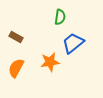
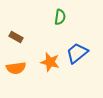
blue trapezoid: moved 4 px right, 10 px down
orange star: rotated 24 degrees clockwise
orange semicircle: rotated 126 degrees counterclockwise
